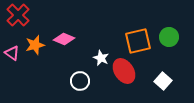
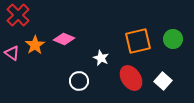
green circle: moved 4 px right, 2 px down
orange star: rotated 18 degrees counterclockwise
red ellipse: moved 7 px right, 7 px down
white circle: moved 1 px left
